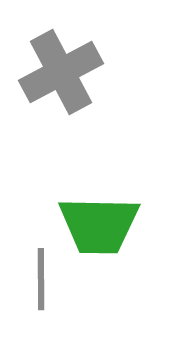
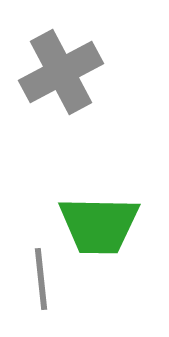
gray line: rotated 6 degrees counterclockwise
